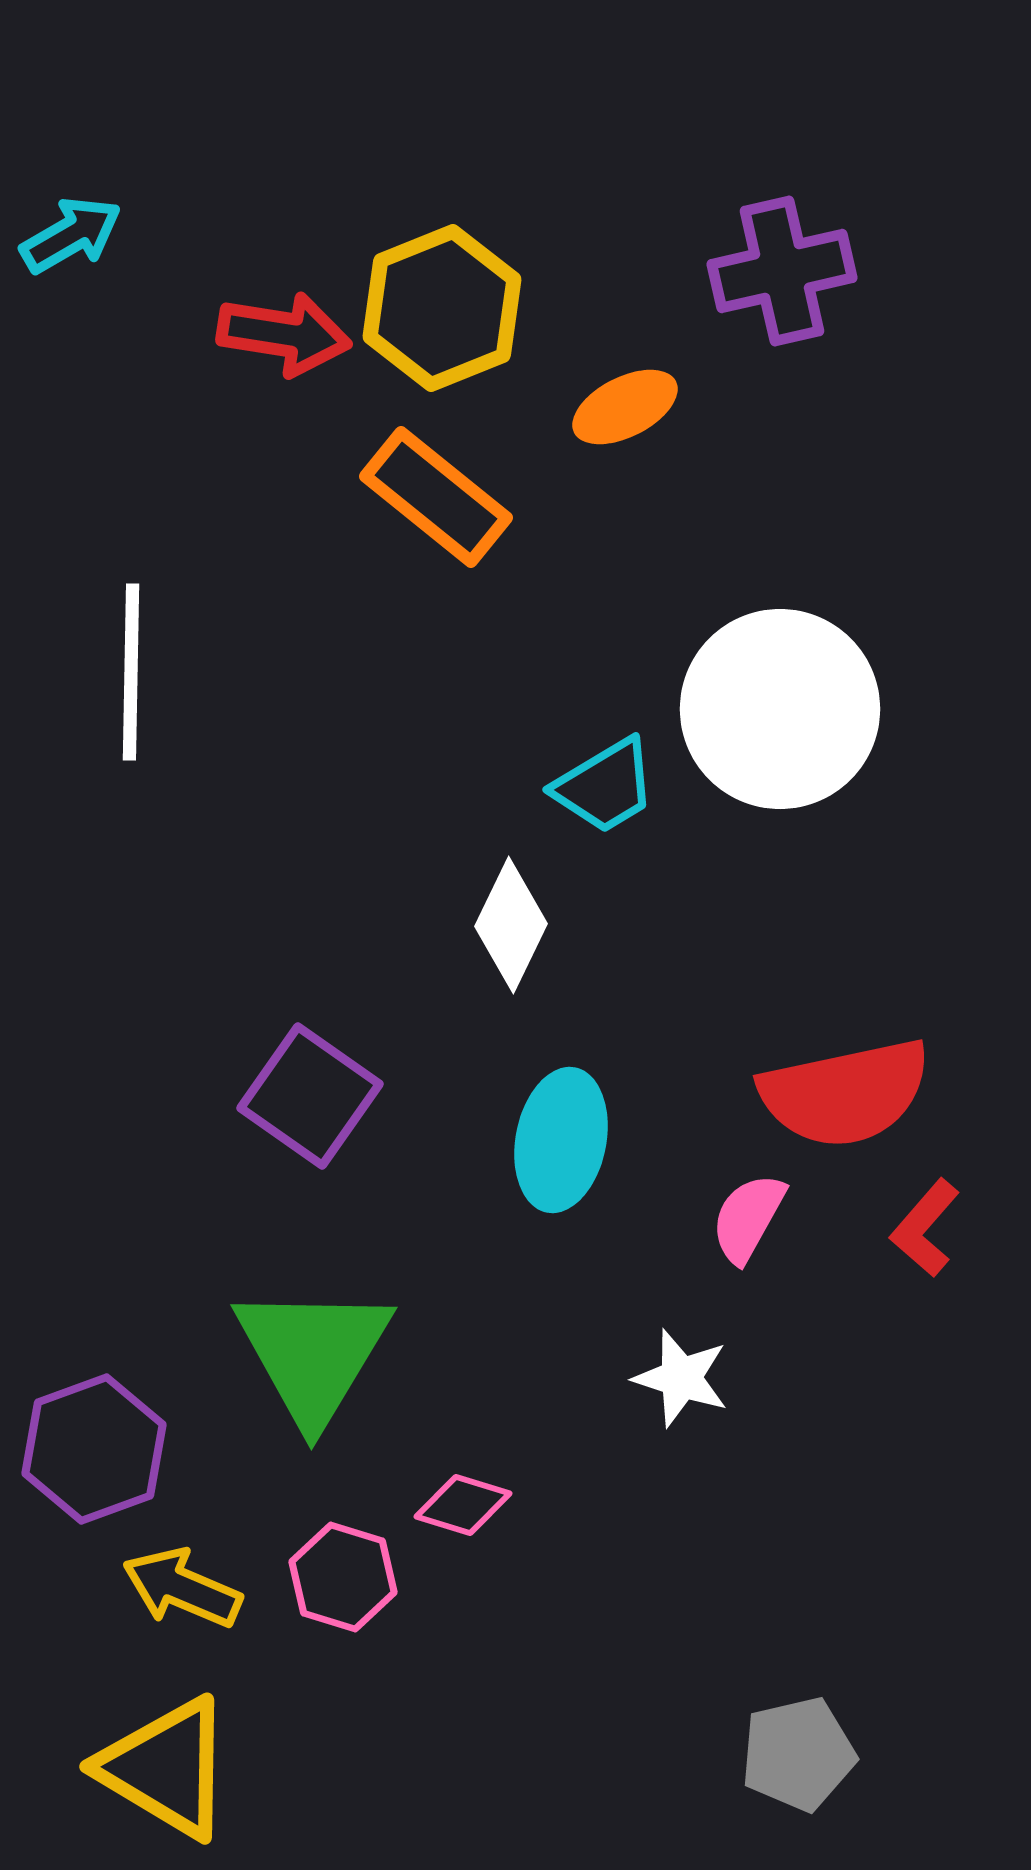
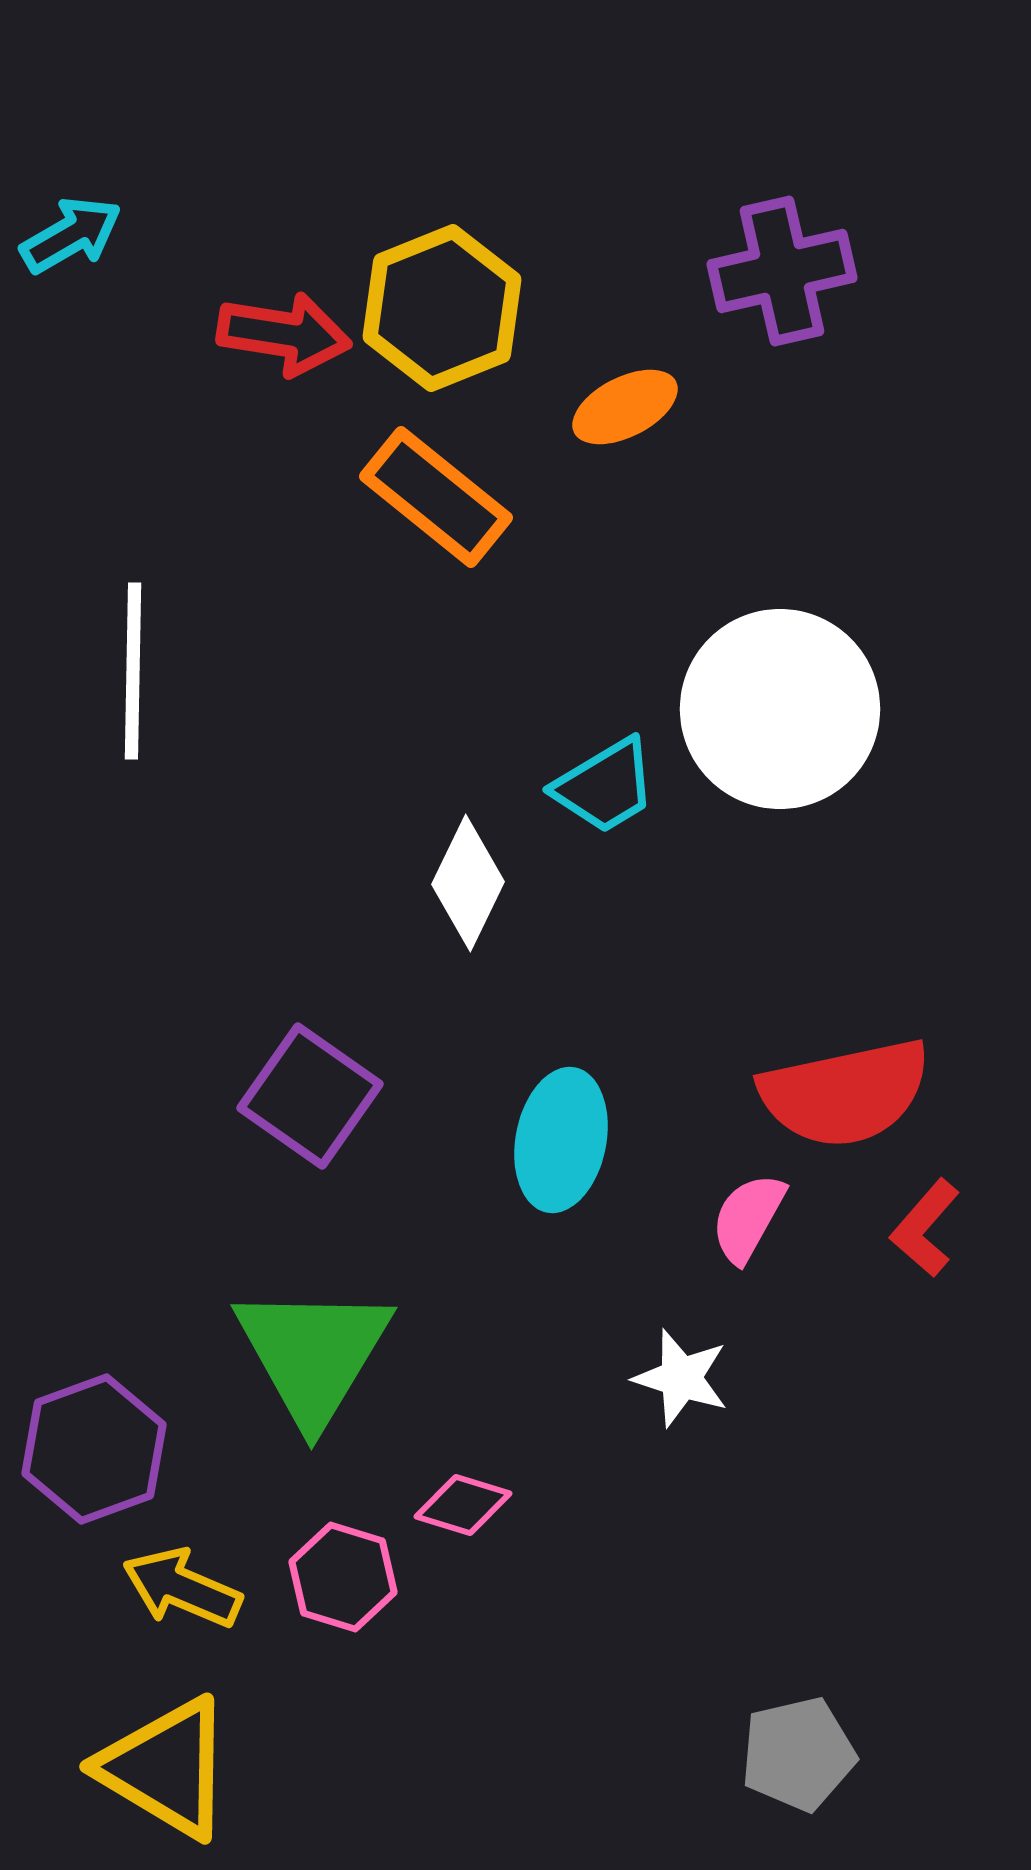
white line: moved 2 px right, 1 px up
white diamond: moved 43 px left, 42 px up
